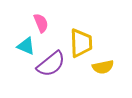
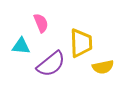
cyan triangle: moved 5 px left; rotated 18 degrees counterclockwise
